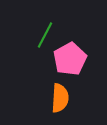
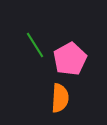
green line: moved 10 px left, 10 px down; rotated 60 degrees counterclockwise
